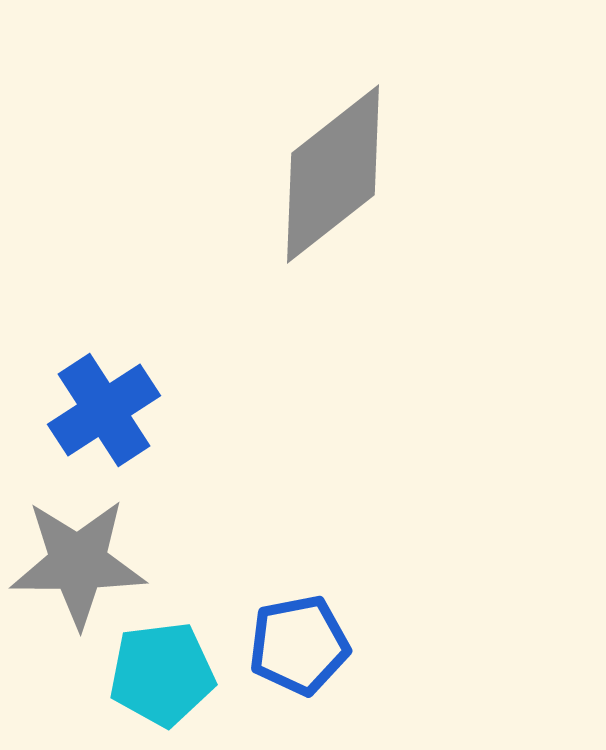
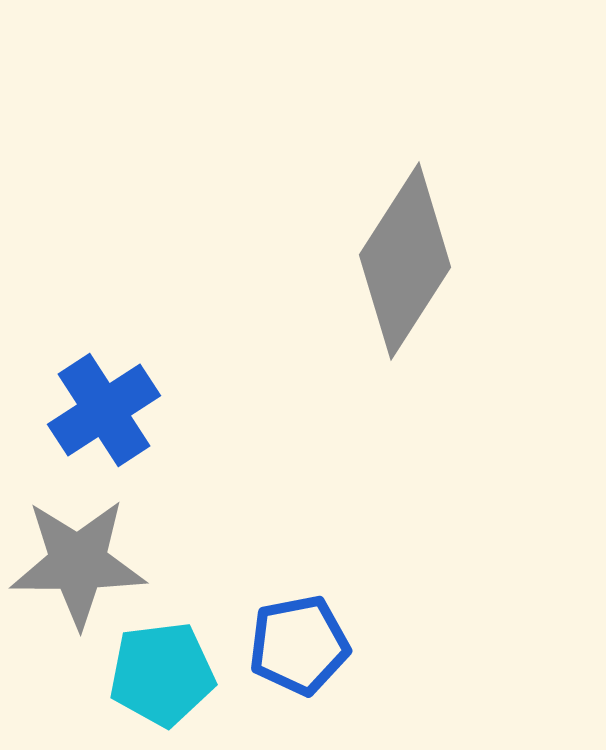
gray diamond: moved 72 px right, 87 px down; rotated 19 degrees counterclockwise
